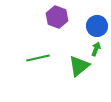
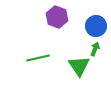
blue circle: moved 1 px left
green arrow: moved 1 px left
green triangle: rotated 25 degrees counterclockwise
